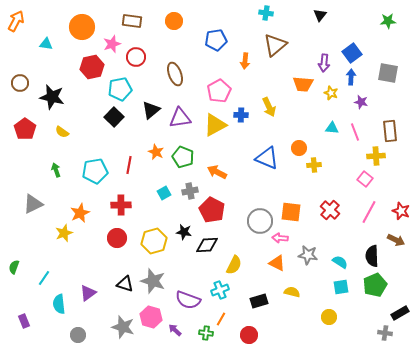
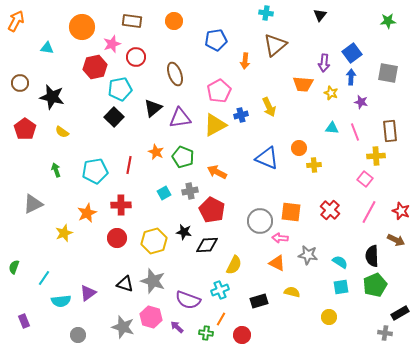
cyan triangle at (46, 44): moved 1 px right, 4 px down
red hexagon at (92, 67): moved 3 px right
black triangle at (151, 110): moved 2 px right, 2 px up
blue cross at (241, 115): rotated 16 degrees counterclockwise
orange star at (80, 213): moved 7 px right
cyan semicircle at (59, 304): moved 2 px right, 3 px up; rotated 90 degrees counterclockwise
purple arrow at (175, 330): moved 2 px right, 3 px up
red circle at (249, 335): moved 7 px left
